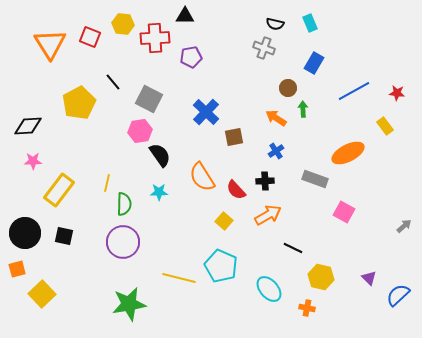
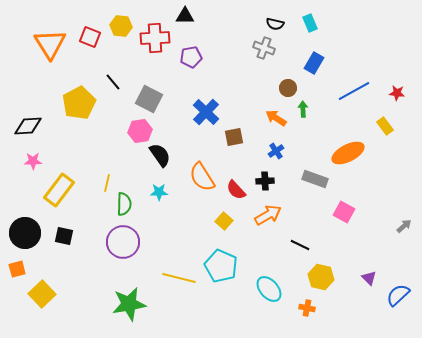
yellow hexagon at (123, 24): moved 2 px left, 2 px down
black line at (293, 248): moved 7 px right, 3 px up
